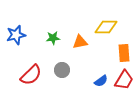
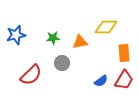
gray circle: moved 7 px up
